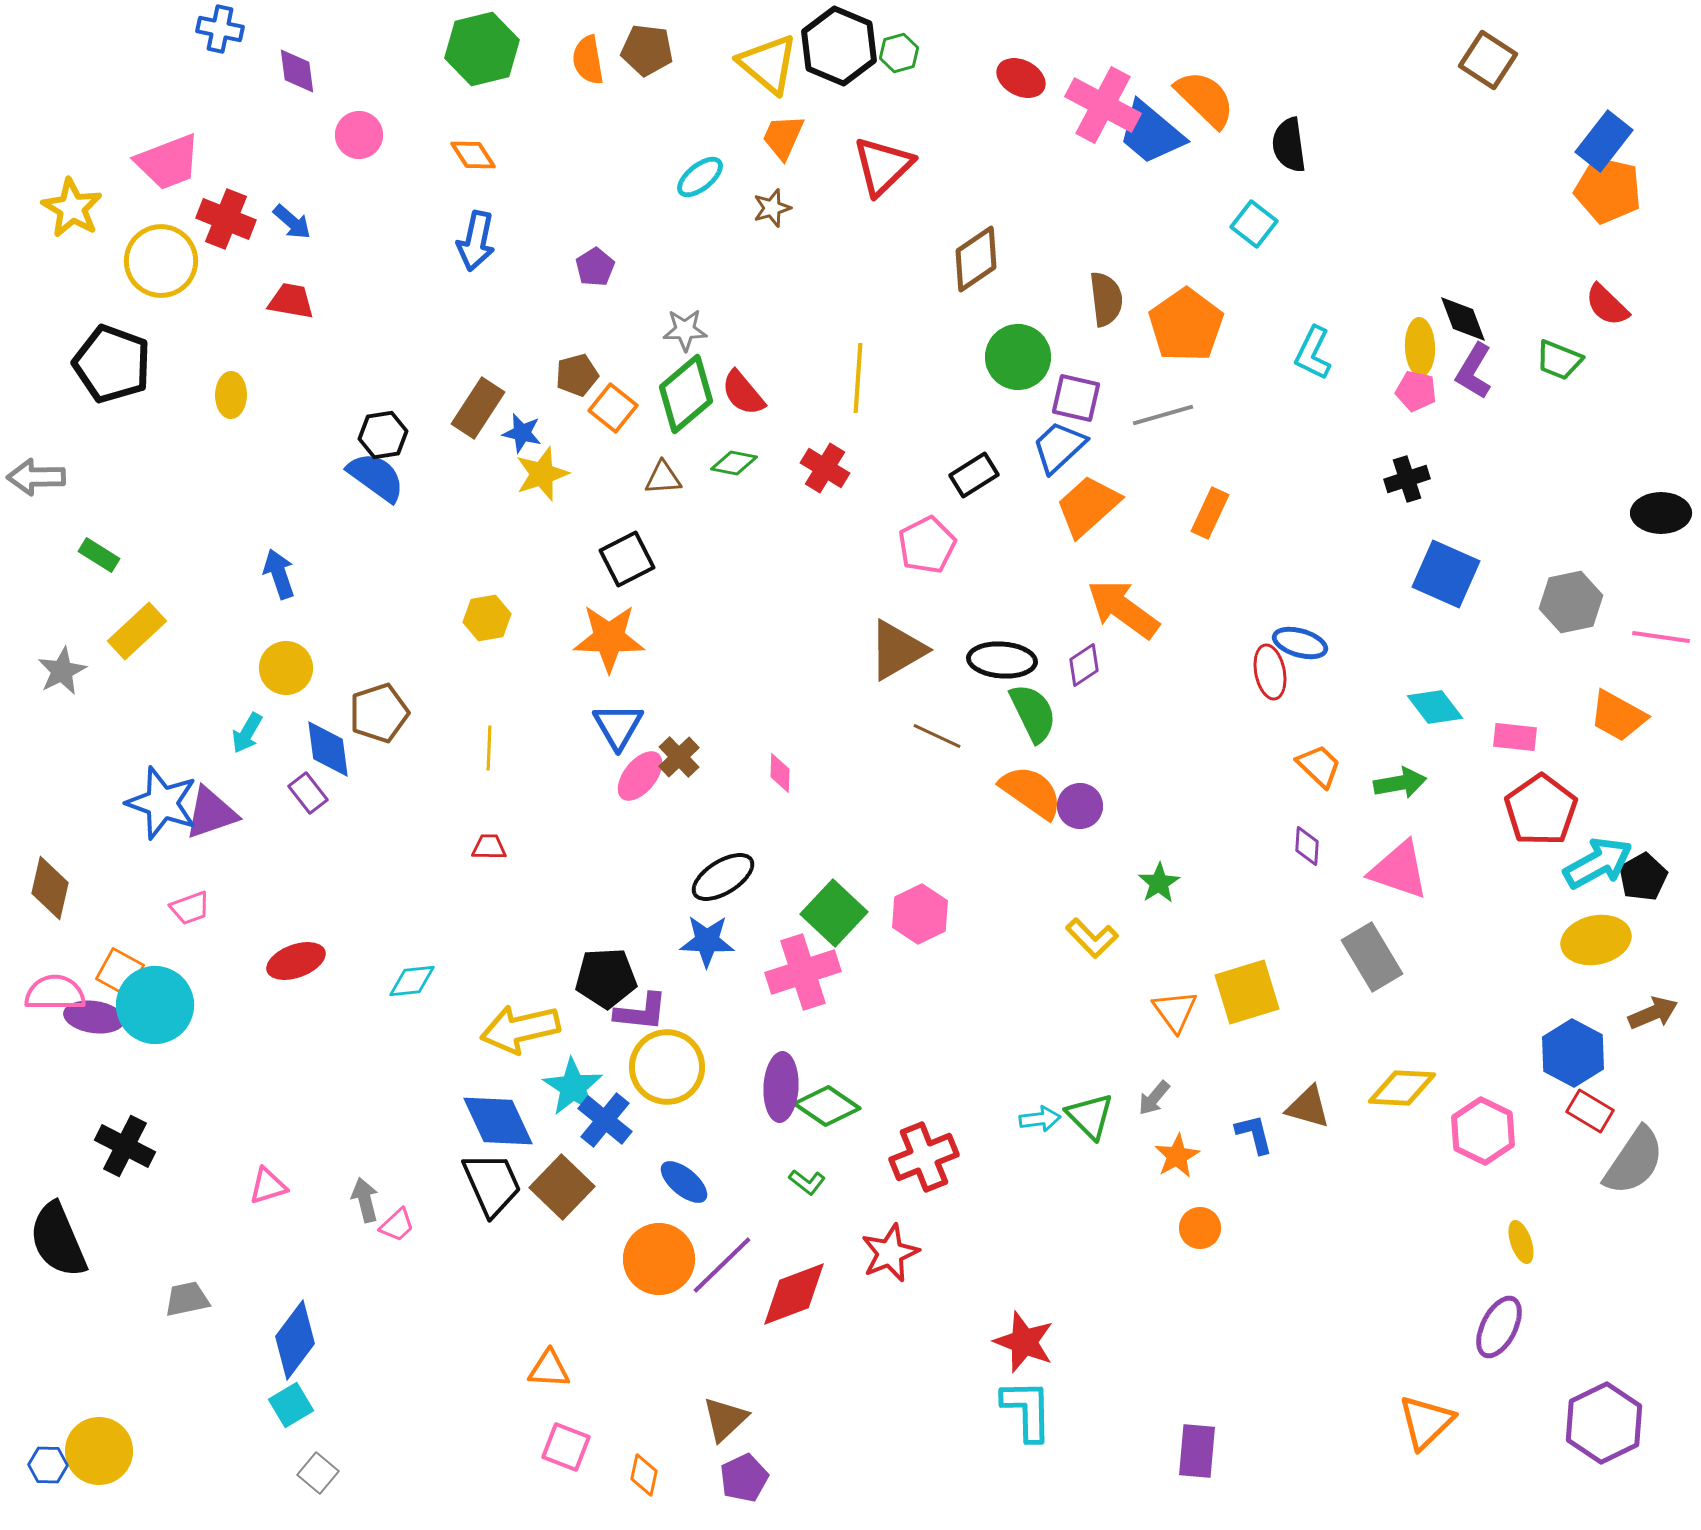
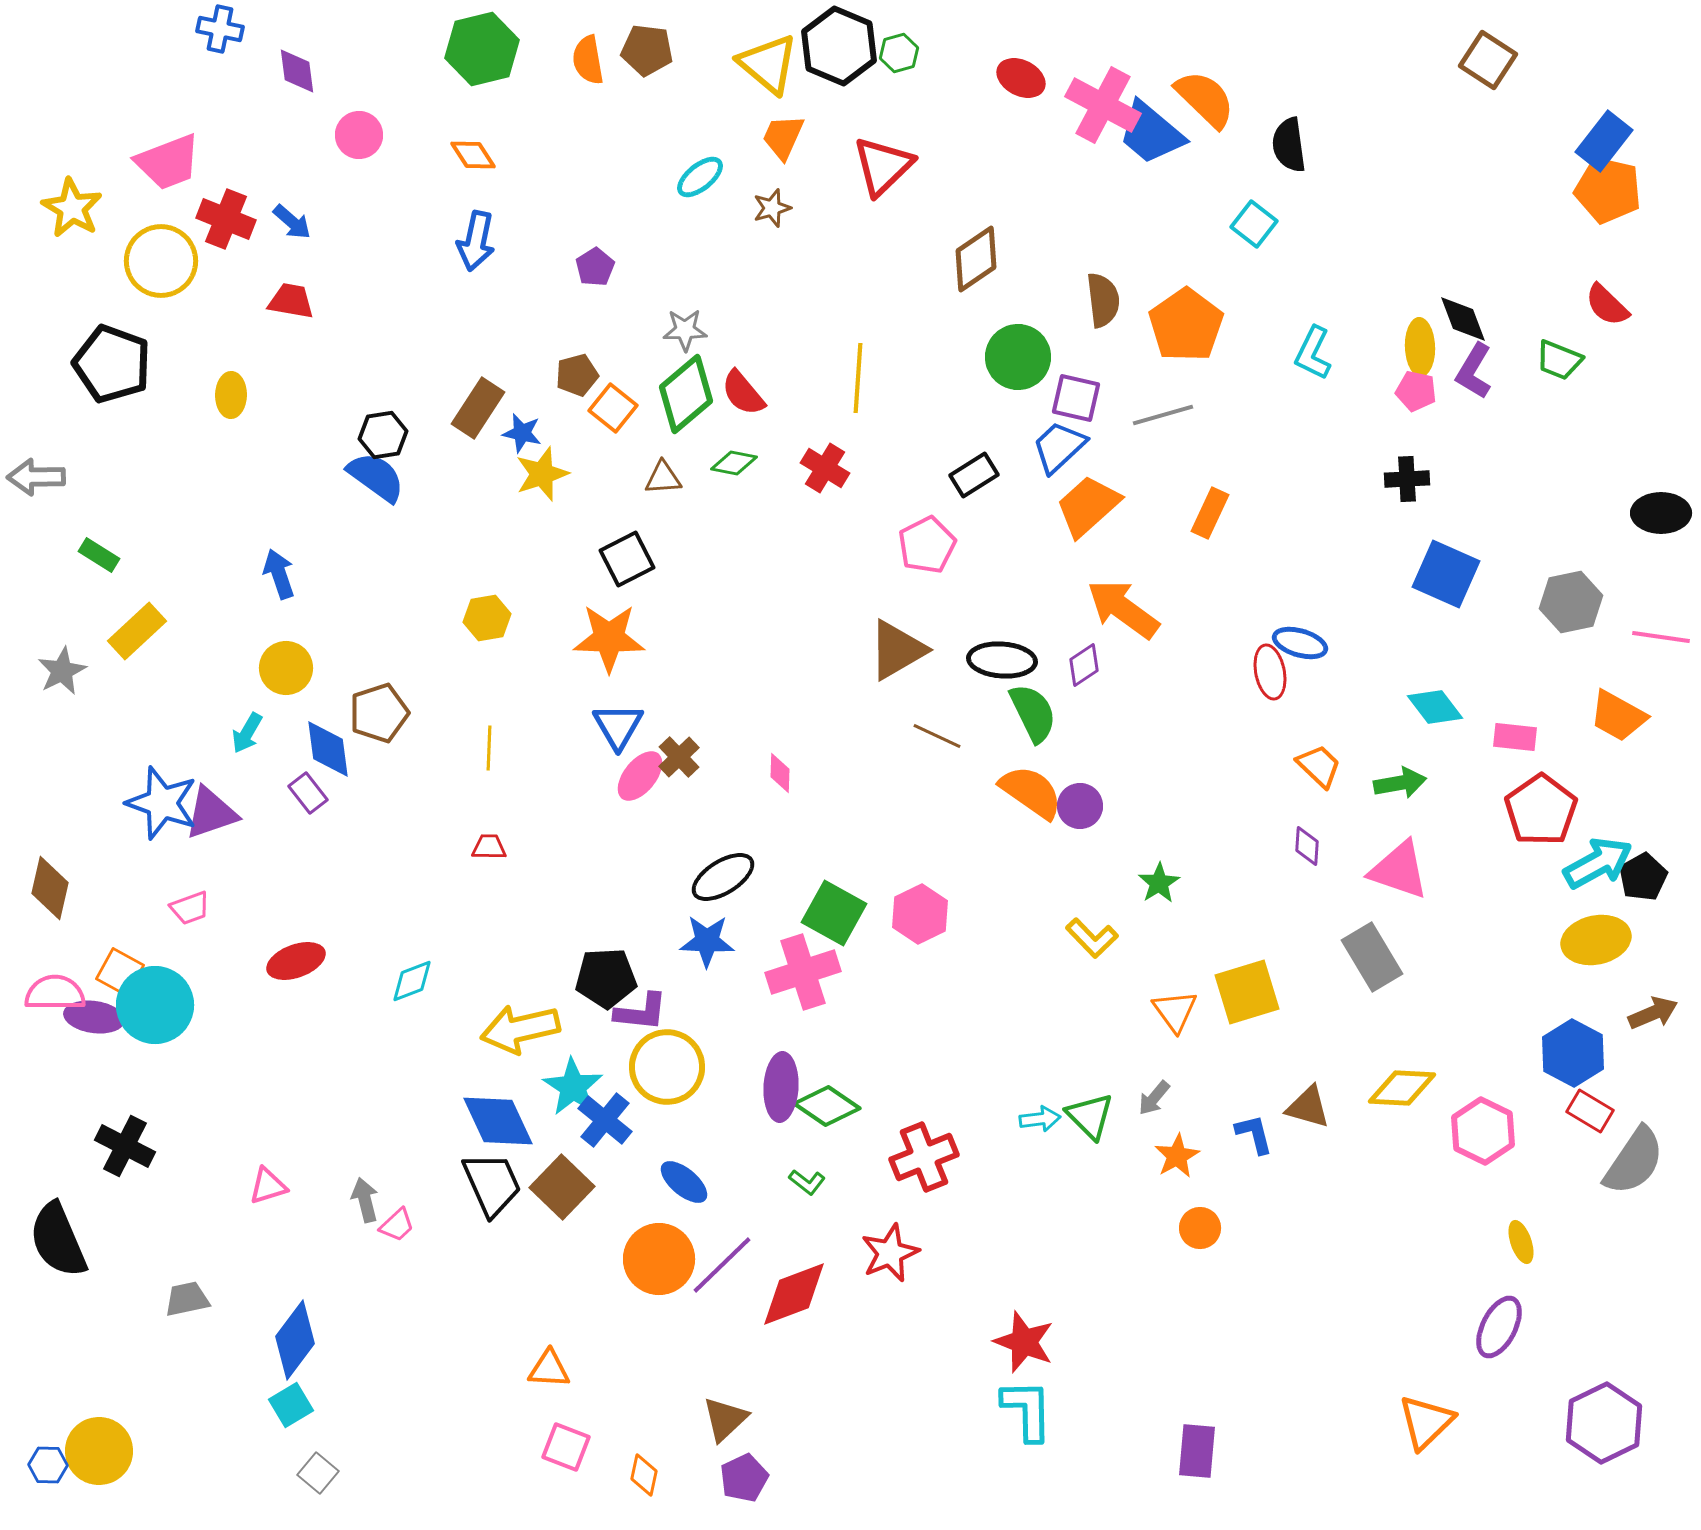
brown semicircle at (1106, 299): moved 3 px left, 1 px down
black cross at (1407, 479): rotated 15 degrees clockwise
green square at (834, 913): rotated 14 degrees counterclockwise
cyan diamond at (412, 981): rotated 15 degrees counterclockwise
